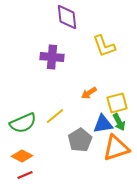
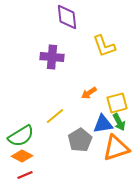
green semicircle: moved 2 px left, 13 px down; rotated 8 degrees counterclockwise
